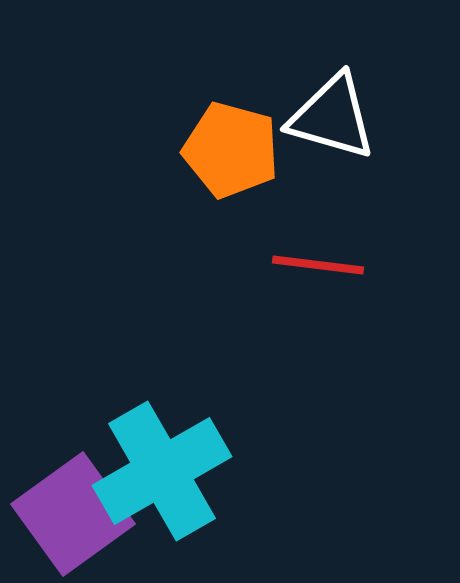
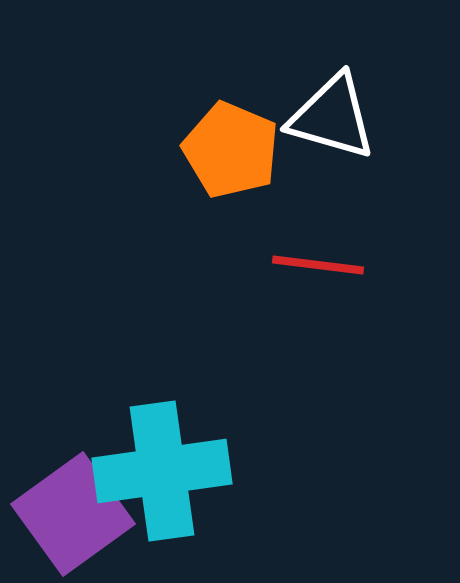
orange pentagon: rotated 8 degrees clockwise
cyan cross: rotated 22 degrees clockwise
